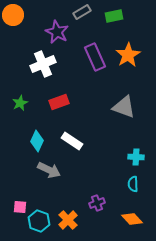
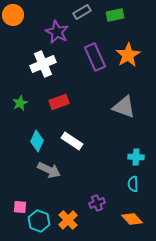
green rectangle: moved 1 px right, 1 px up
